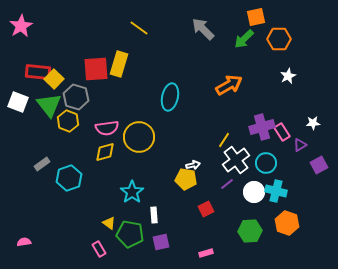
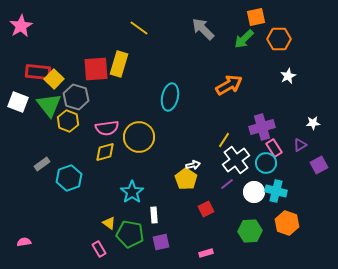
pink rectangle at (282, 132): moved 8 px left, 16 px down
yellow pentagon at (186, 179): rotated 25 degrees clockwise
